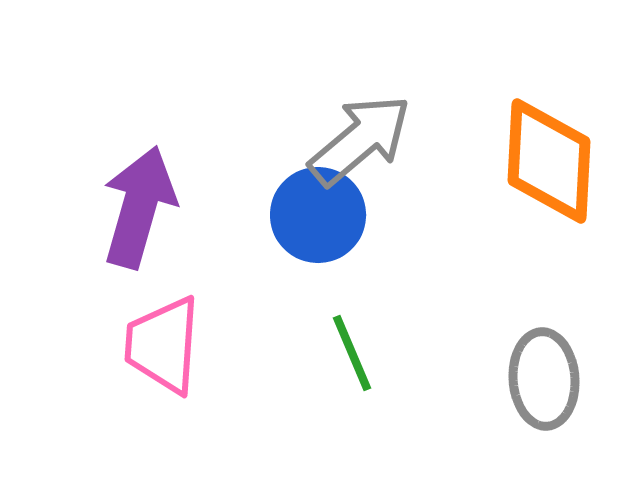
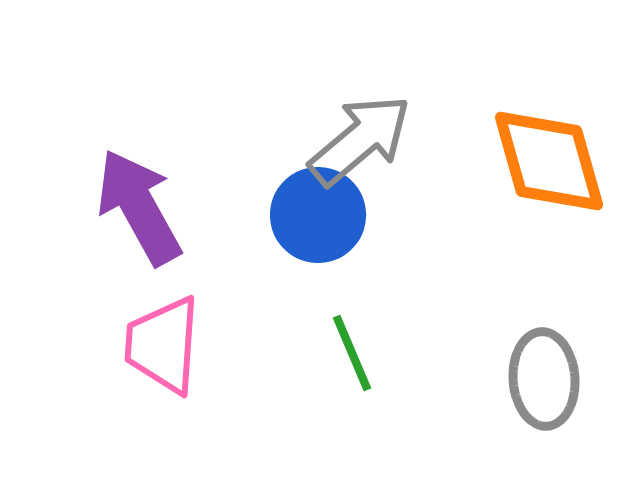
orange diamond: rotated 19 degrees counterclockwise
purple arrow: rotated 45 degrees counterclockwise
